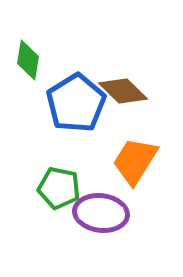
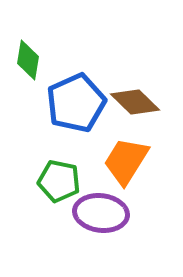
brown diamond: moved 12 px right, 11 px down
blue pentagon: rotated 8 degrees clockwise
orange trapezoid: moved 9 px left
green pentagon: moved 7 px up
